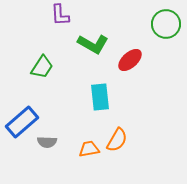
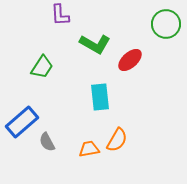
green L-shape: moved 2 px right
gray semicircle: rotated 60 degrees clockwise
